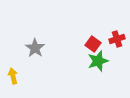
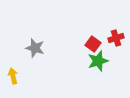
red cross: moved 1 px left, 1 px up
gray star: rotated 18 degrees counterclockwise
